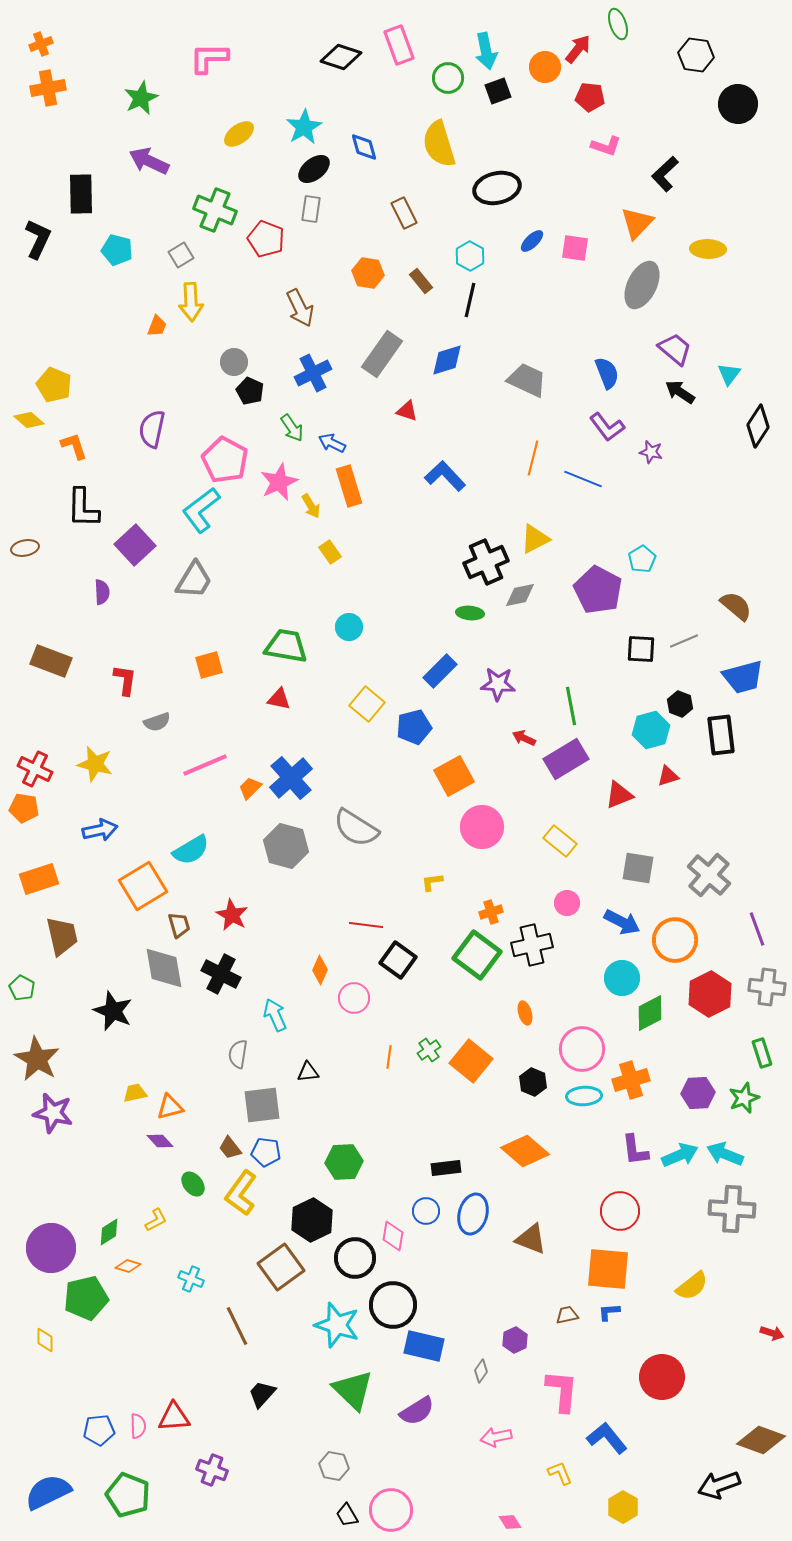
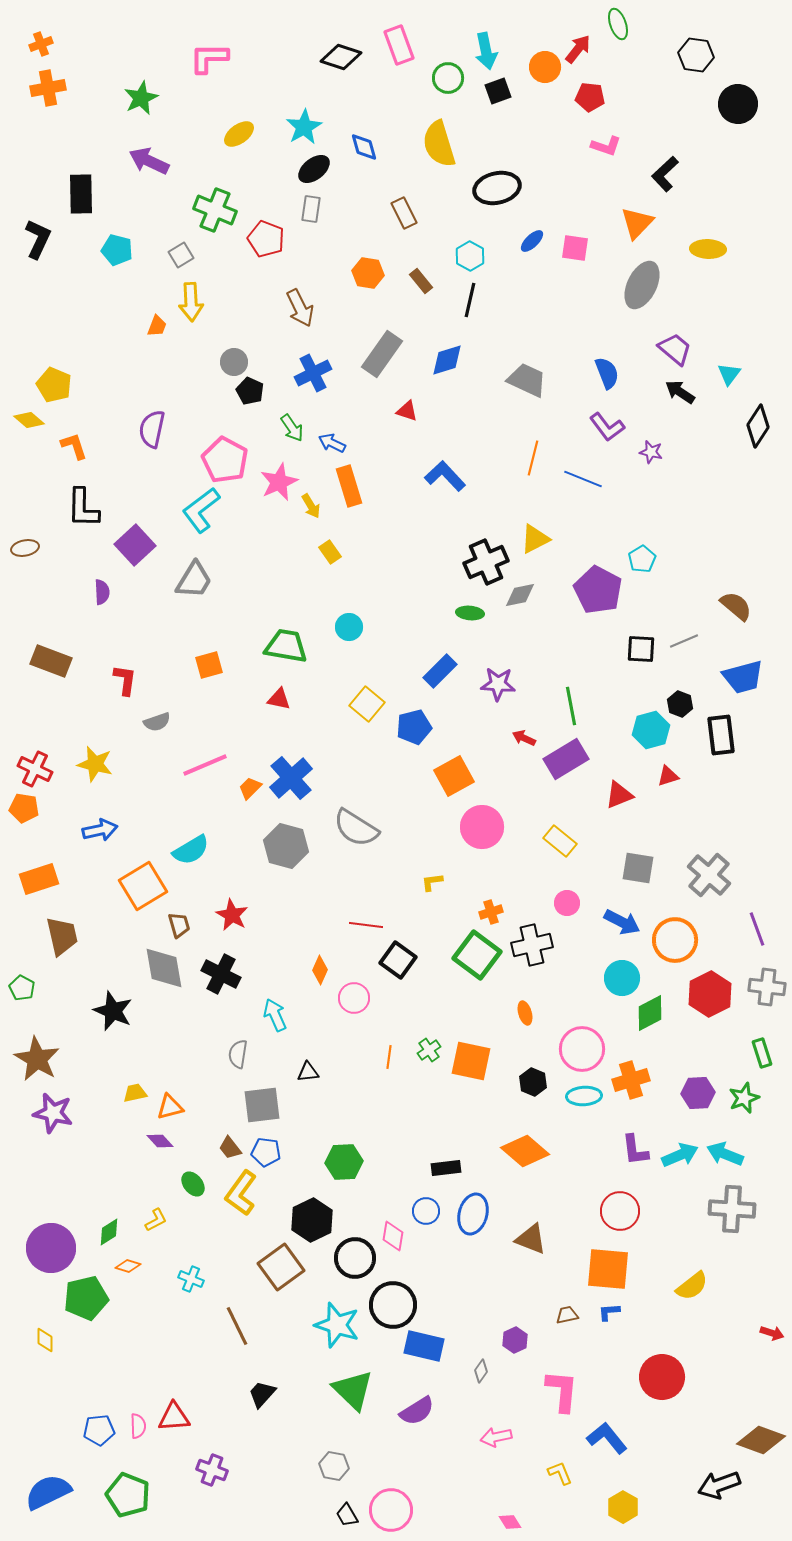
orange square at (471, 1061): rotated 27 degrees counterclockwise
